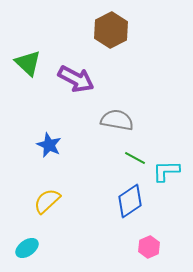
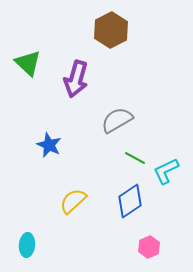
purple arrow: rotated 78 degrees clockwise
gray semicircle: rotated 40 degrees counterclockwise
cyan L-shape: rotated 24 degrees counterclockwise
yellow semicircle: moved 26 px right
cyan ellipse: moved 3 px up; rotated 50 degrees counterclockwise
